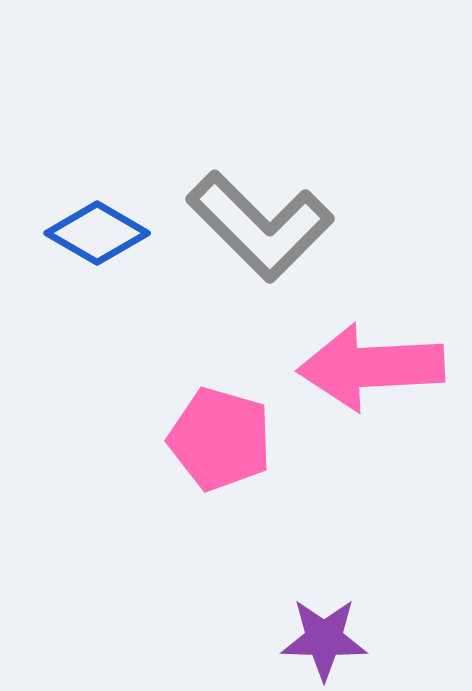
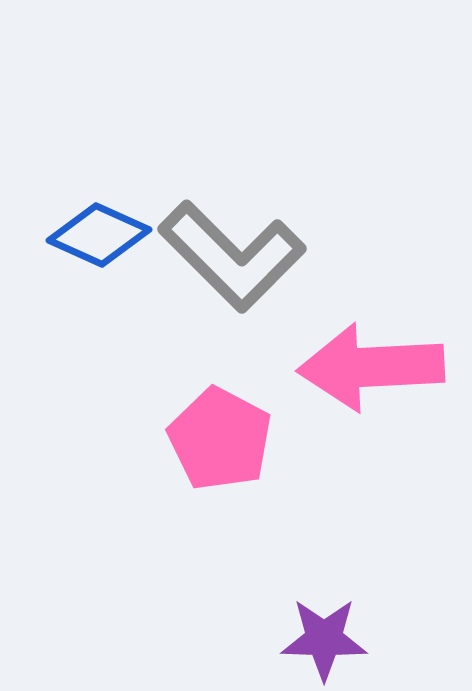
gray L-shape: moved 28 px left, 30 px down
blue diamond: moved 2 px right, 2 px down; rotated 6 degrees counterclockwise
pink pentagon: rotated 12 degrees clockwise
